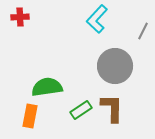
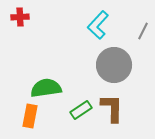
cyan L-shape: moved 1 px right, 6 px down
gray circle: moved 1 px left, 1 px up
green semicircle: moved 1 px left, 1 px down
